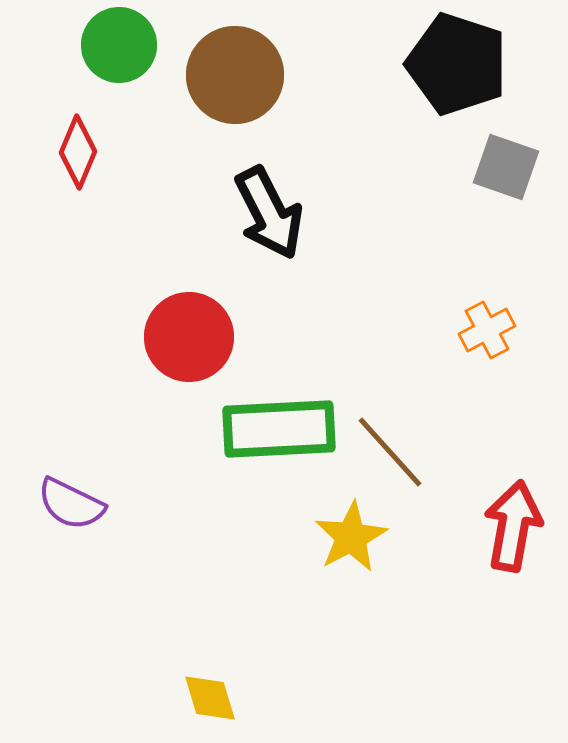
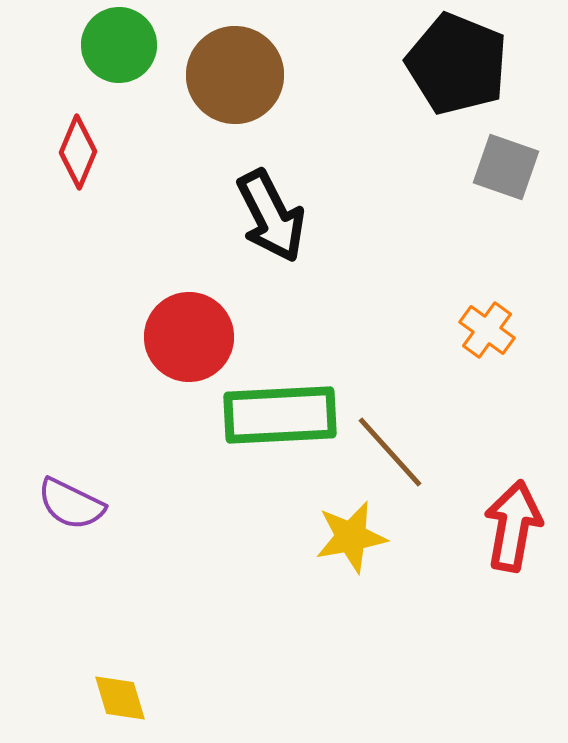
black pentagon: rotated 4 degrees clockwise
black arrow: moved 2 px right, 3 px down
orange cross: rotated 26 degrees counterclockwise
green rectangle: moved 1 px right, 14 px up
yellow star: rotated 18 degrees clockwise
yellow diamond: moved 90 px left
